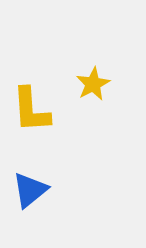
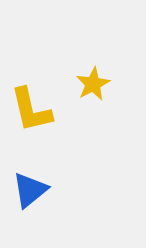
yellow L-shape: rotated 9 degrees counterclockwise
